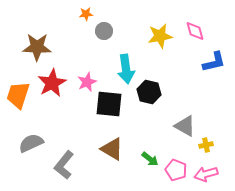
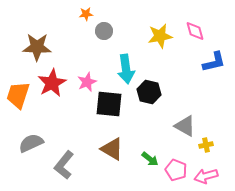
pink arrow: moved 2 px down
